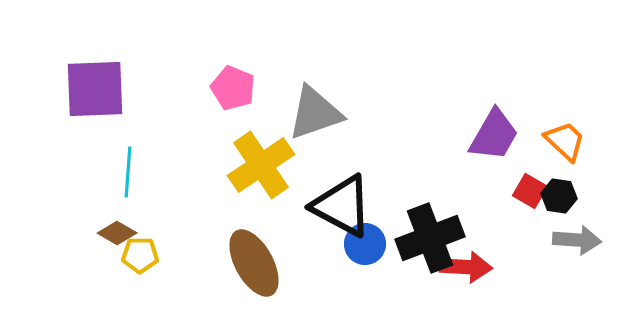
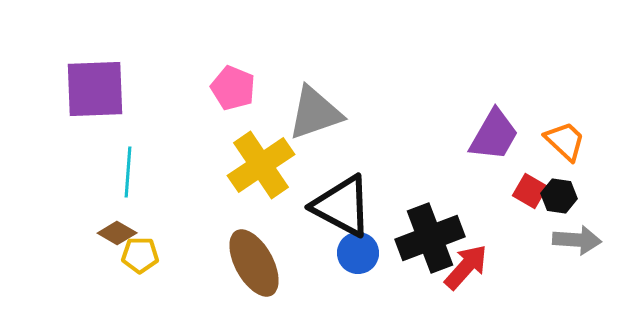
blue circle: moved 7 px left, 9 px down
red arrow: rotated 51 degrees counterclockwise
